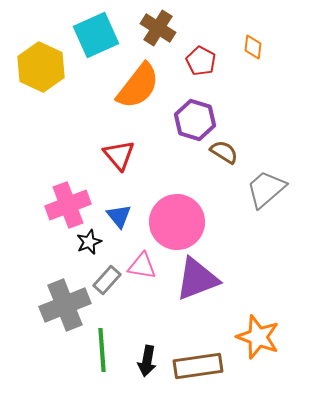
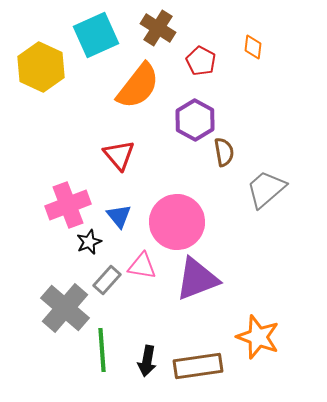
purple hexagon: rotated 12 degrees clockwise
brown semicircle: rotated 48 degrees clockwise
gray cross: moved 3 px down; rotated 27 degrees counterclockwise
